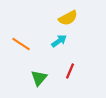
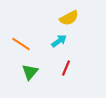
yellow semicircle: moved 1 px right
red line: moved 4 px left, 3 px up
green triangle: moved 9 px left, 6 px up
